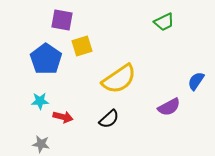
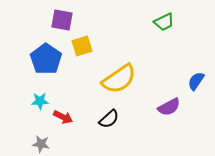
red arrow: rotated 12 degrees clockwise
